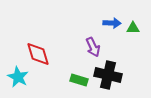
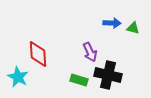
green triangle: rotated 16 degrees clockwise
purple arrow: moved 3 px left, 5 px down
red diamond: rotated 12 degrees clockwise
